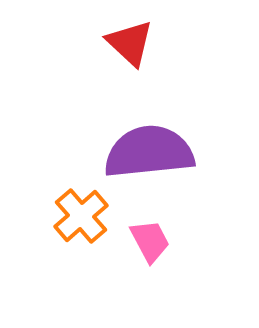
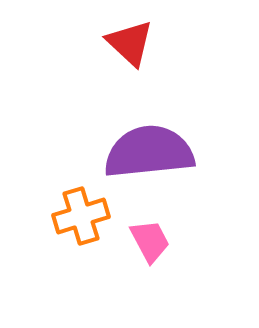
orange cross: rotated 24 degrees clockwise
